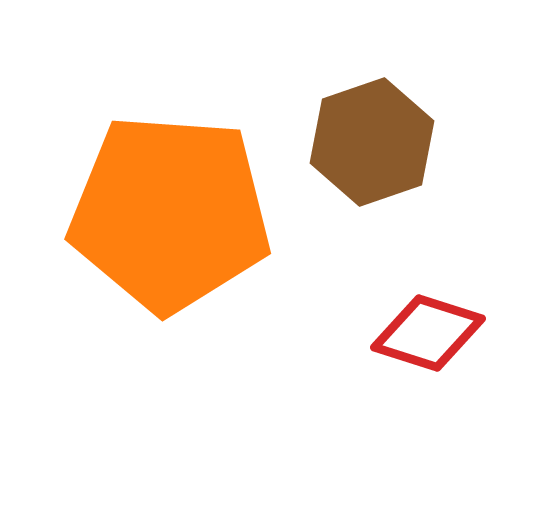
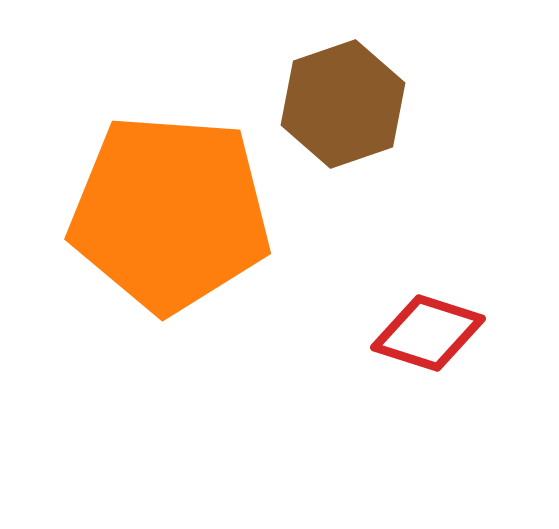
brown hexagon: moved 29 px left, 38 px up
